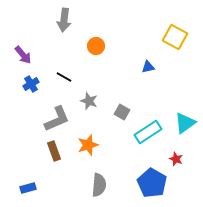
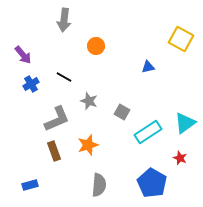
yellow square: moved 6 px right, 2 px down
red star: moved 4 px right, 1 px up
blue rectangle: moved 2 px right, 3 px up
